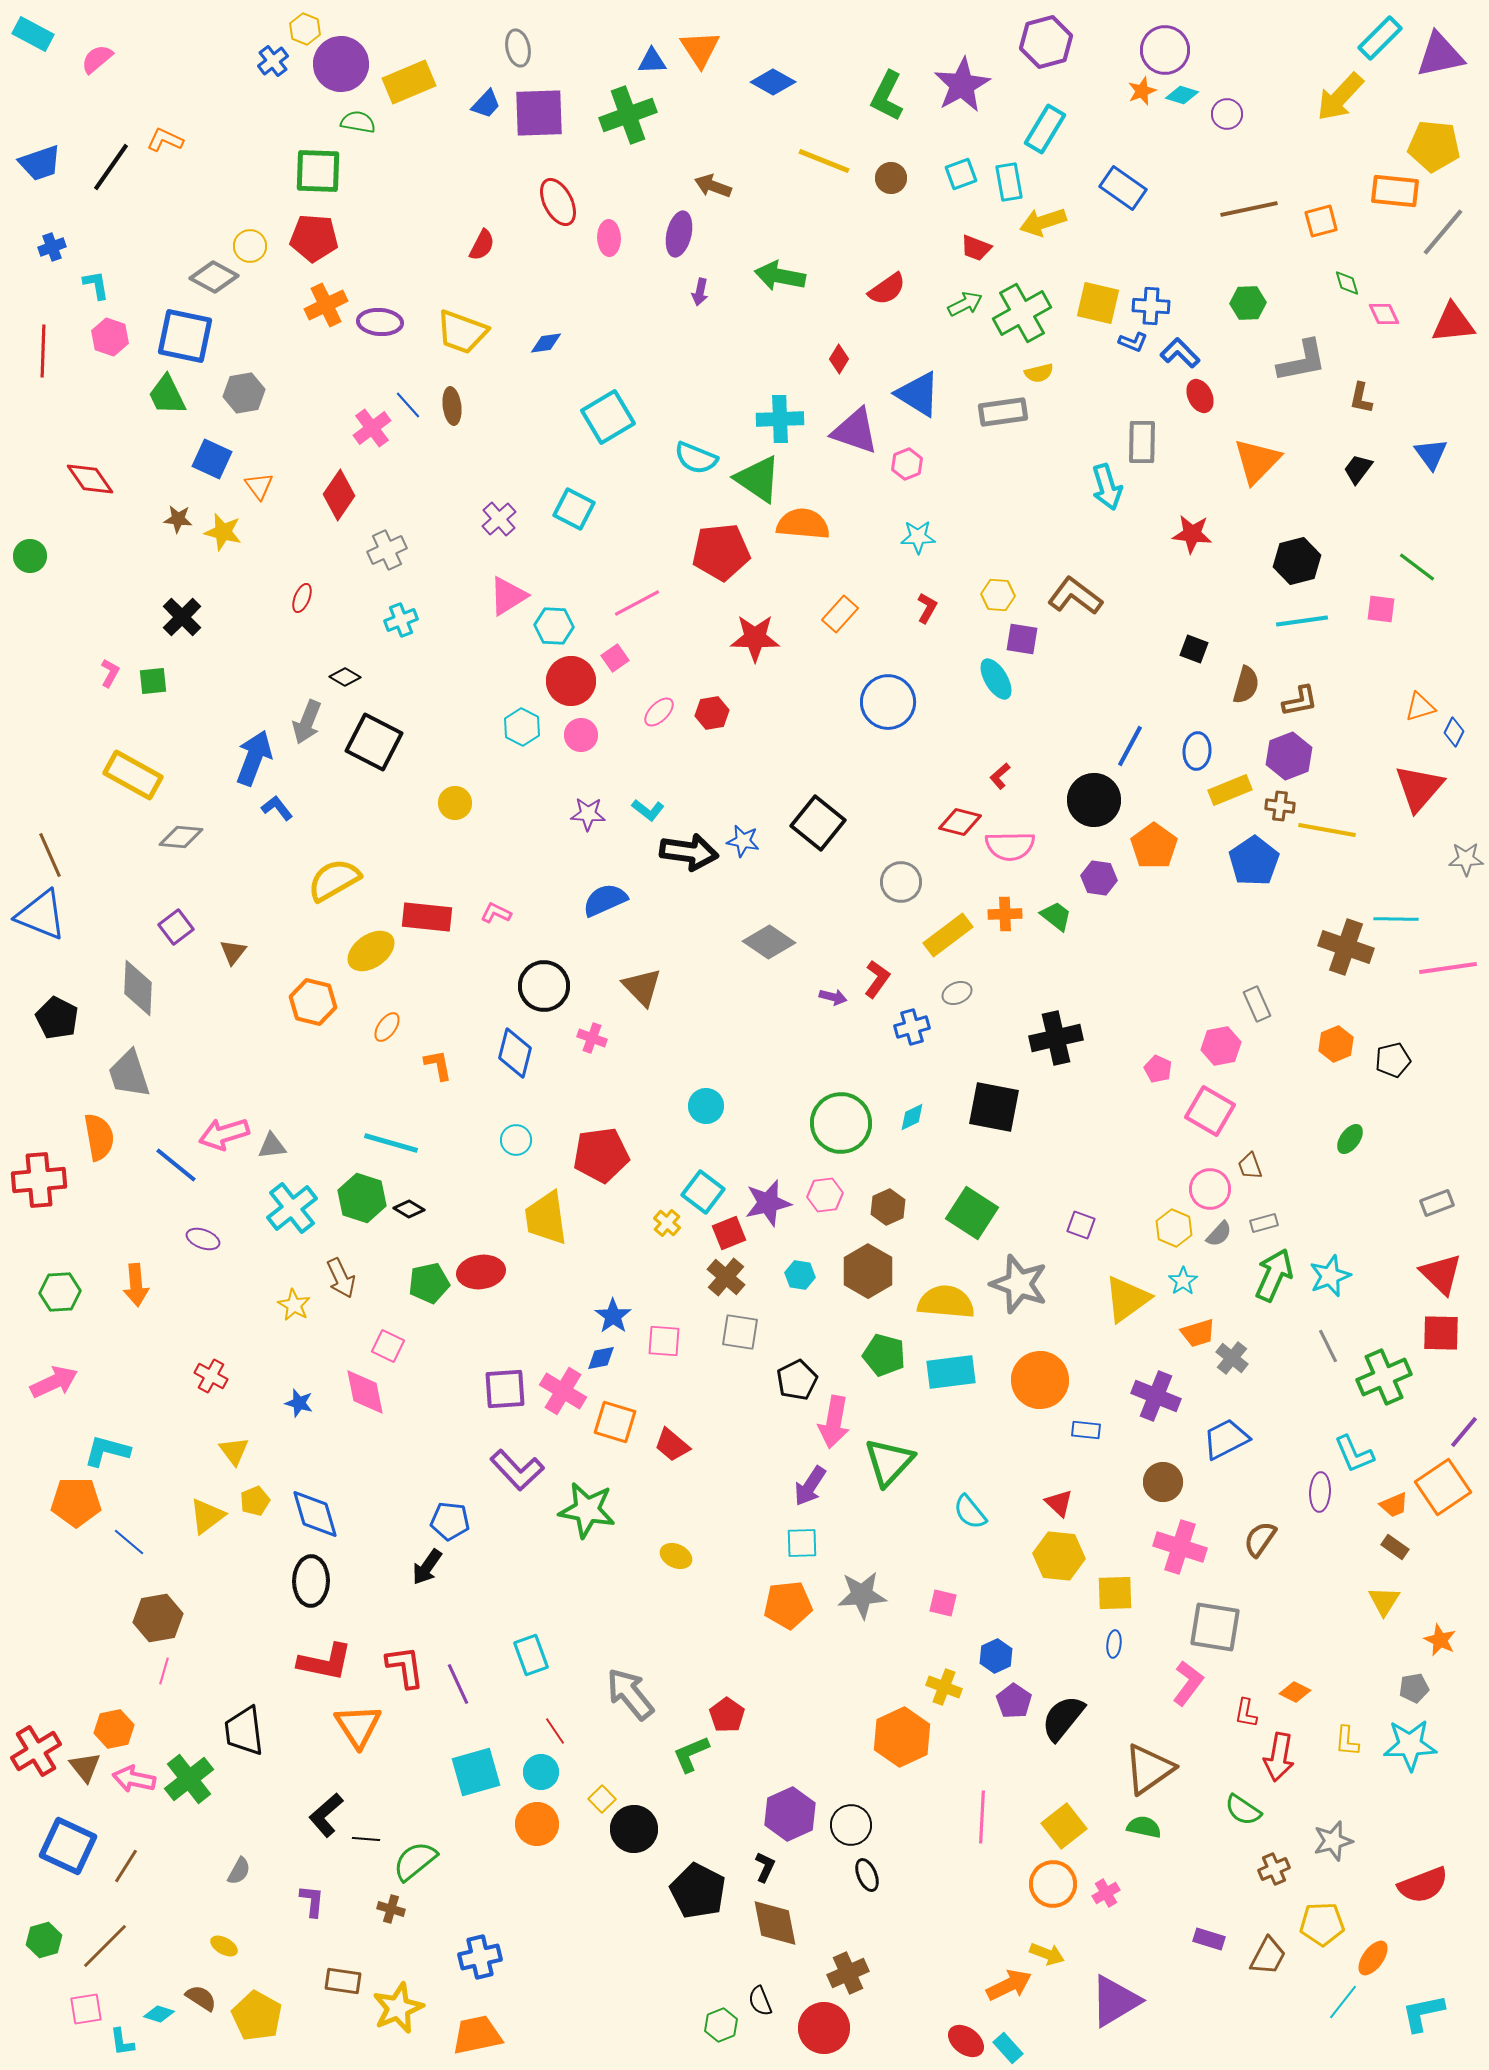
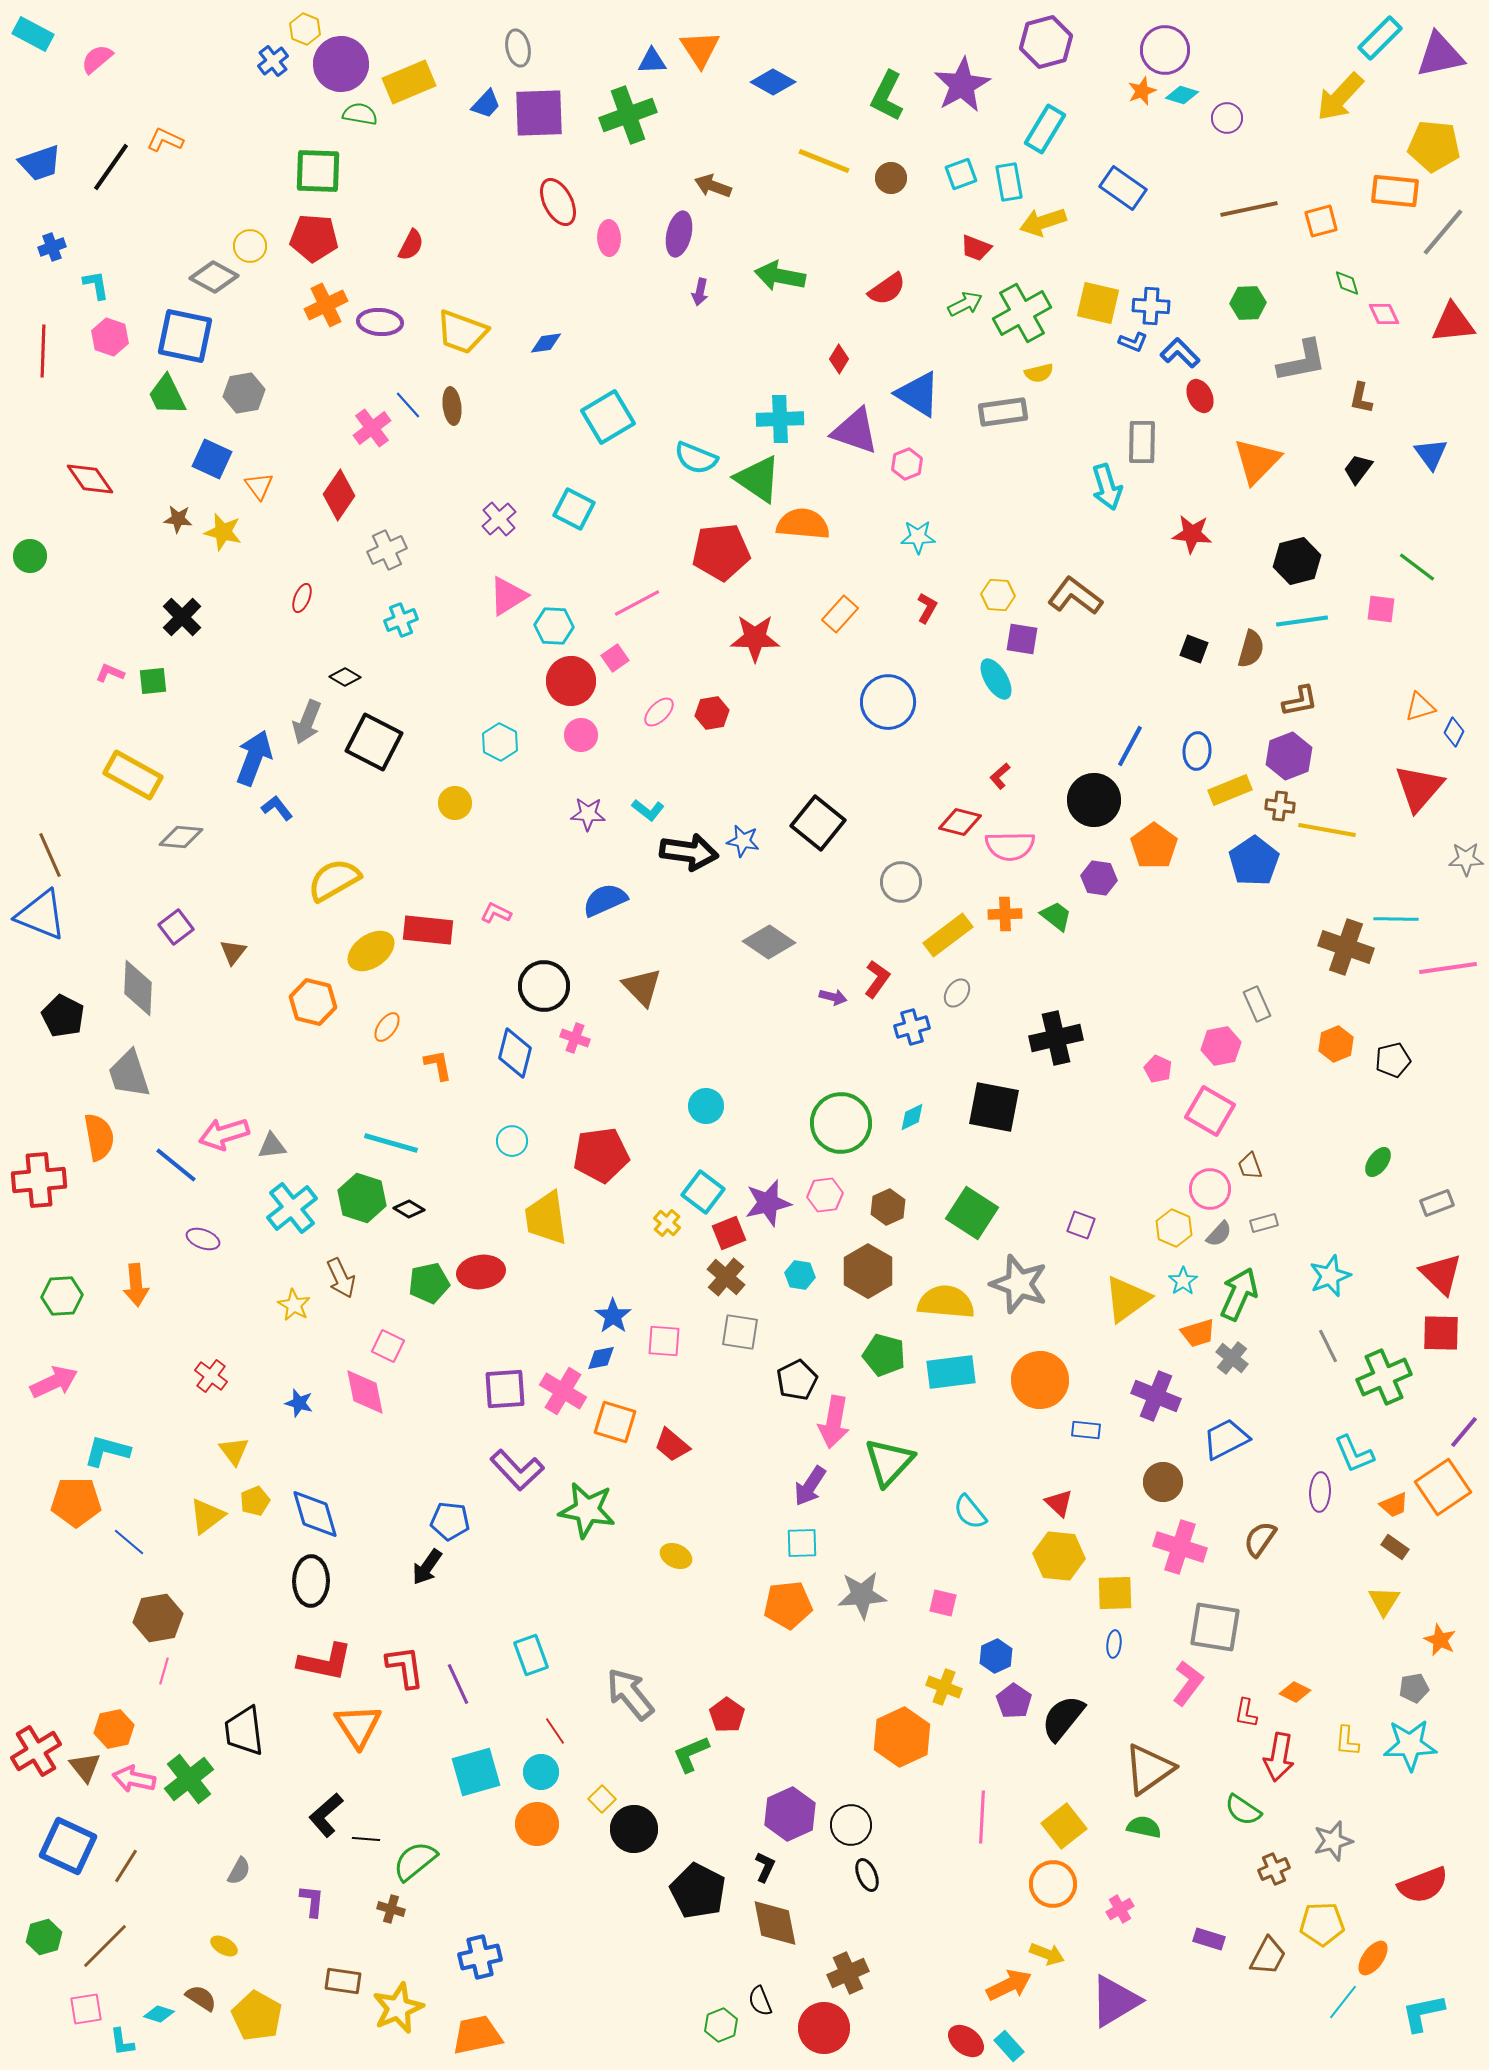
purple circle at (1227, 114): moved 4 px down
green semicircle at (358, 122): moved 2 px right, 8 px up
red semicircle at (482, 245): moved 71 px left
pink L-shape at (110, 673): rotated 96 degrees counterclockwise
brown semicircle at (1246, 685): moved 5 px right, 36 px up
cyan hexagon at (522, 727): moved 22 px left, 15 px down
red rectangle at (427, 917): moved 1 px right, 13 px down
gray ellipse at (957, 993): rotated 32 degrees counterclockwise
black pentagon at (57, 1018): moved 6 px right, 2 px up
pink cross at (592, 1038): moved 17 px left
green ellipse at (1350, 1139): moved 28 px right, 23 px down
cyan circle at (516, 1140): moved 4 px left, 1 px down
green arrow at (1274, 1275): moved 35 px left, 19 px down
green hexagon at (60, 1292): moved 2 px right, 4 px down
red cross at (211, 1376): rotated 8 degrees clockwise
pink cross at (1106, 1893): moved 14 px right, 16 px down
green hexagon at (44, 1940): moved 3 px up
cyan rectangle at (1008, 2048): moved 1 px right, 2 px up
